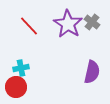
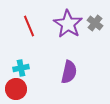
gray cross: moved 3 px right, 1 px down
red line: rotated 20 degrees clockwise
purple semicircle: moved 23 px left
red circle: moved 2 px down
